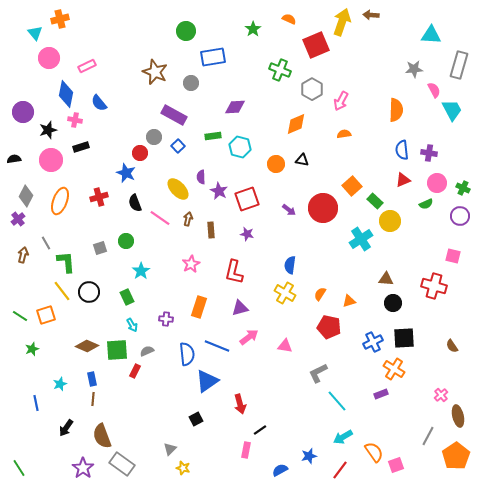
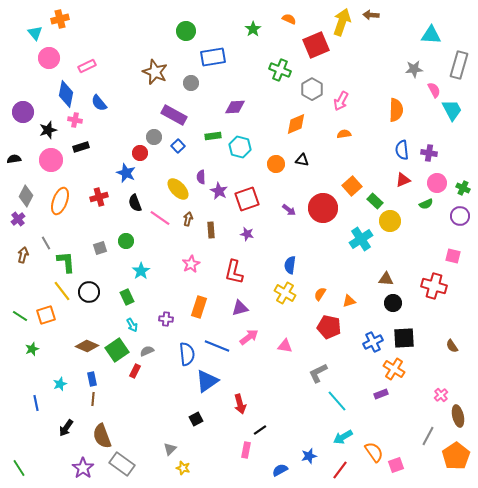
green square at (117, 350): rotated 30 degrees counterclockwise
